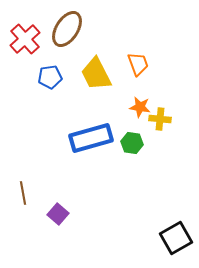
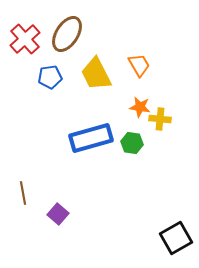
brown ellipse: moved 5 px down
orange trapezoid: moved 1 px right, 1 px down; rotated 10 degrees counterclockwise
